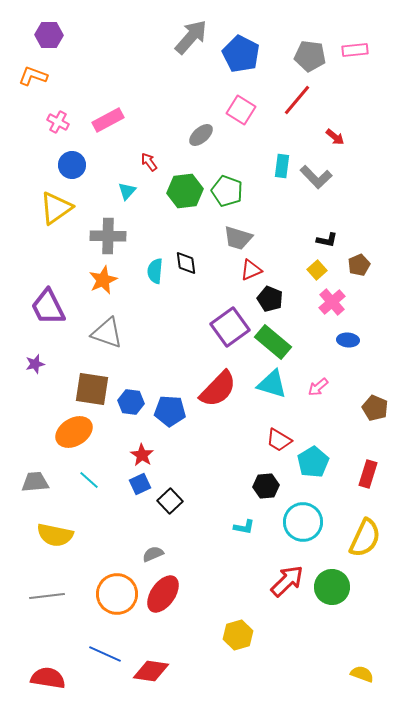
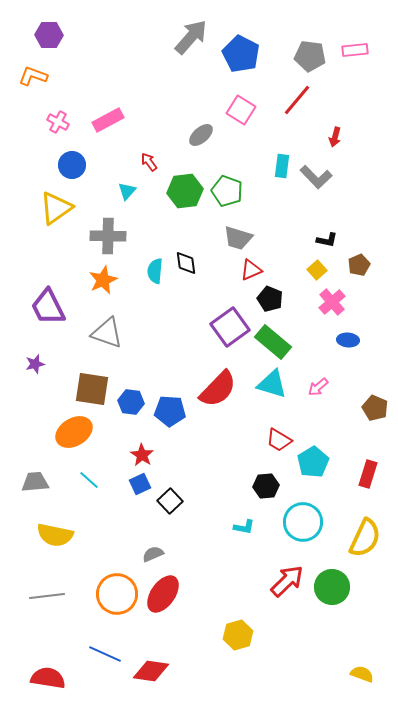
red arrow at (335, 137): rotated 66 degrees clockwise
